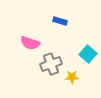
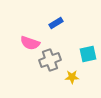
blue rectangle: moved 4 px left, 2 px down; rotated 48 degrees counterclockwise
cyan square: rotated 36 degrees clockwise
gray cross: moved 1 px left, 4 px up
